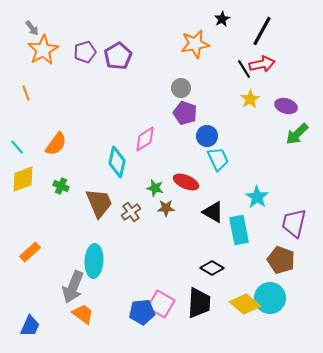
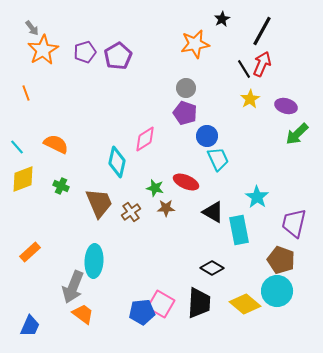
red arrow at (262, 64): rotated 55 degrees counterclockwise
gray circle at (181, 88): moved 5 px right
orange semicircle at (56, 144): rotated 100 degrees counterclockwise
cyan circle at (270, 298): moved 7 px right, 7 px up
